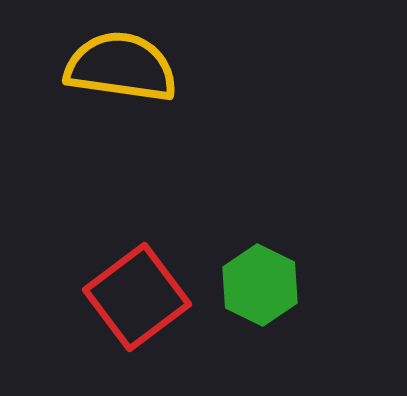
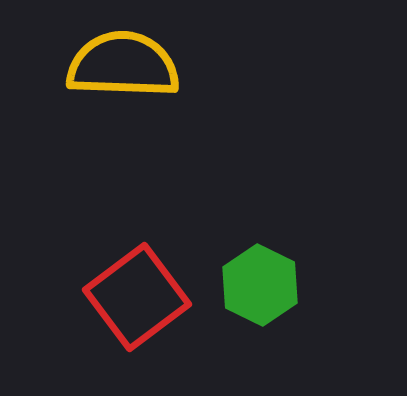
yellow semicircle: moved 2 px right, 2 px up; rotated 6 degrees counterclockwise
